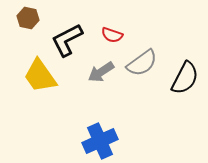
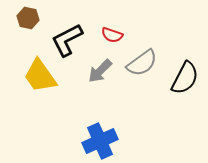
gray arrow: moved 1 px left, 1 px up; rotated 12 degrees counterclockwise
